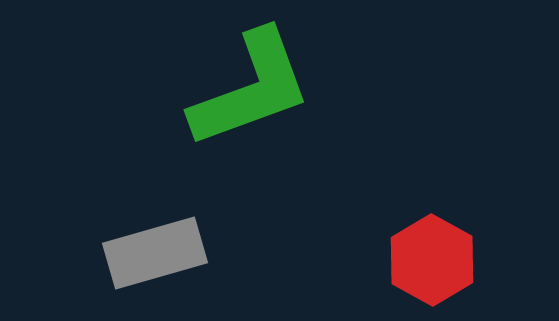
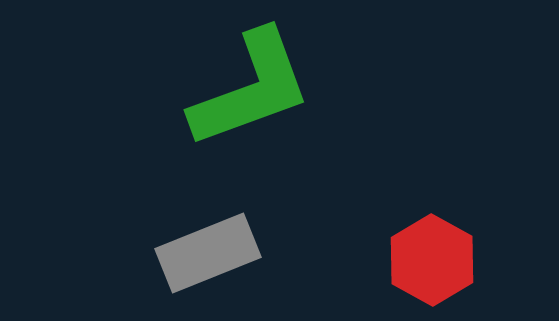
gray rectangle: moved 53 px right; rotated 6 degrees counterclockwise
